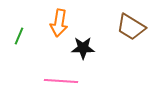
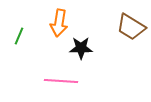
black star: moved 2 px left
